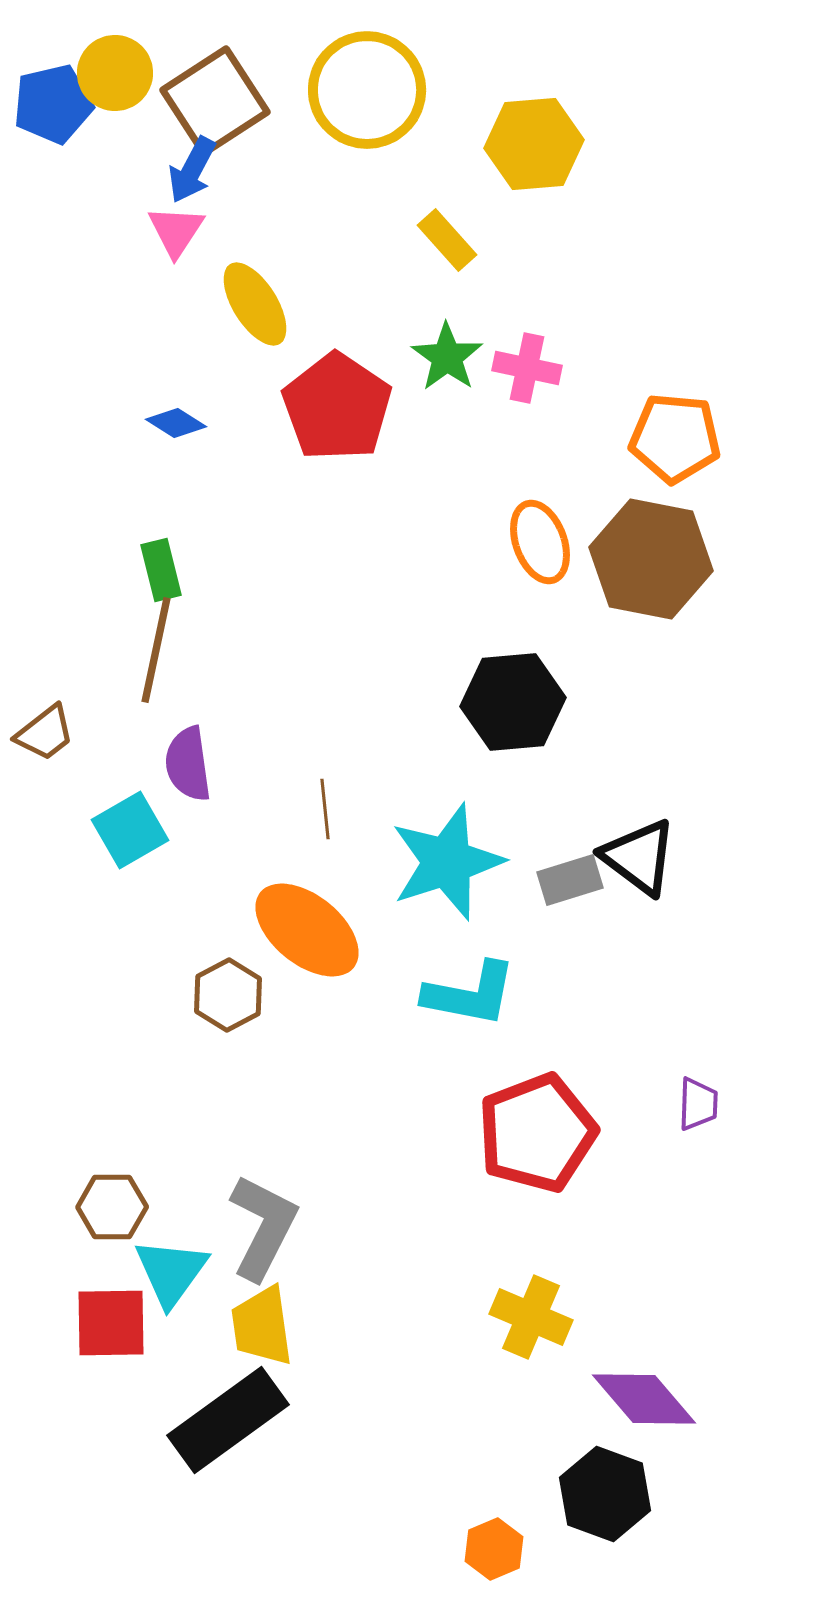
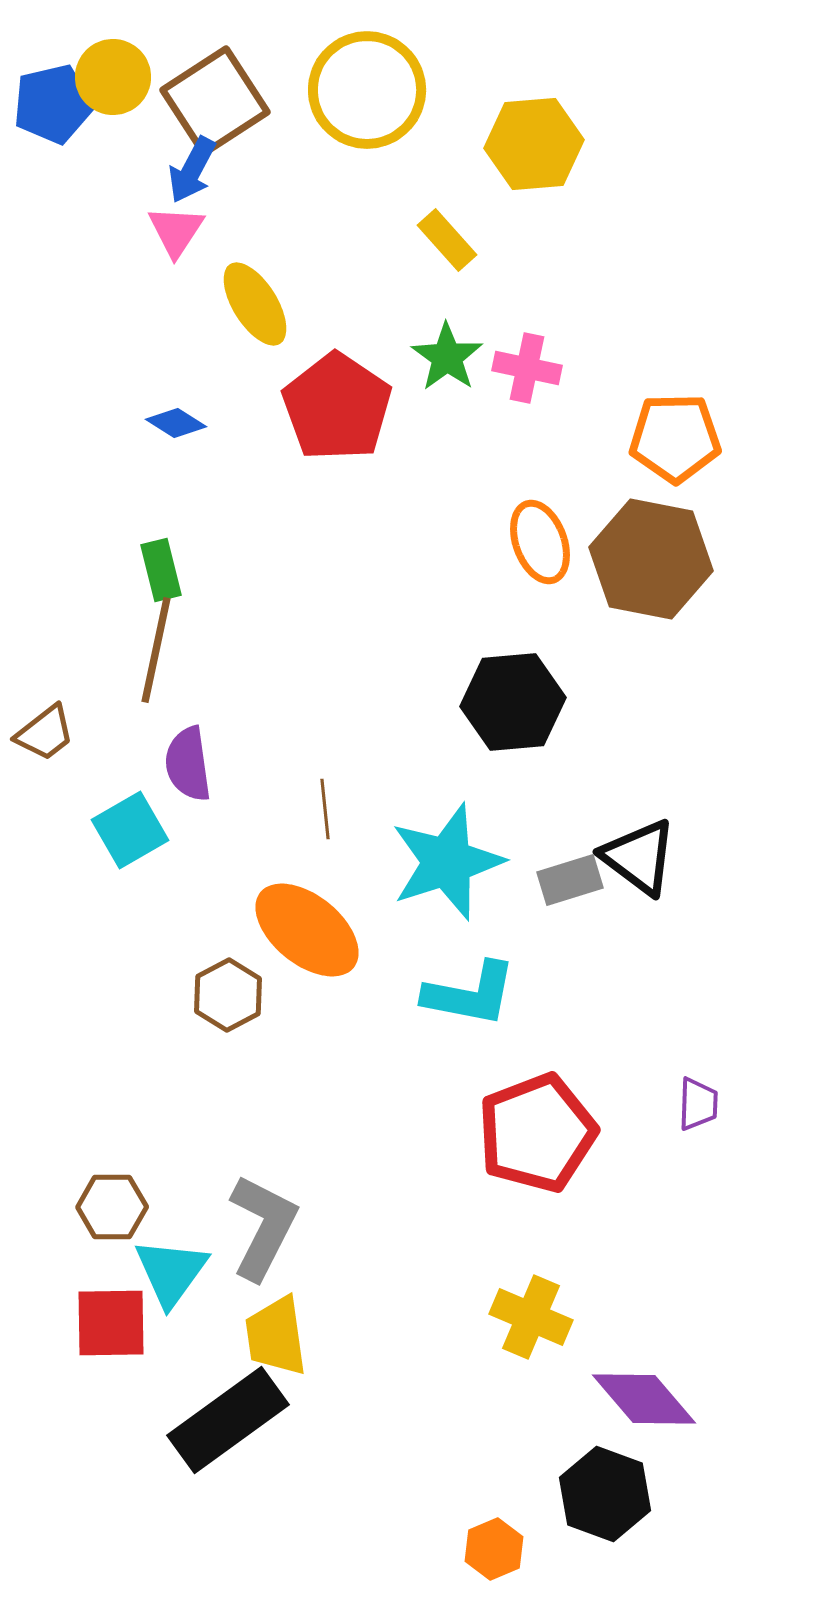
yellow circle at (115, 73): moved 2 px left, 4 px down
orange pentagon at (675, 438): rotated 6 degrees counterclockwise
yellow trapezoid at (262, 1326): moved 14 px right, 10 px down
